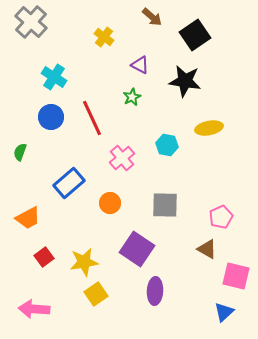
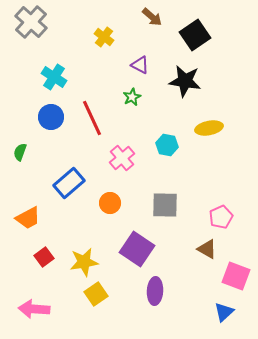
pink square: rotated 8 degrees clockwise
